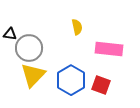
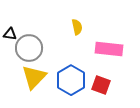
yellow triangle: moved 1 px right, 2 px down
